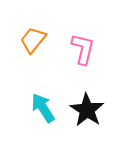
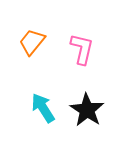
orange trapezoid: moved 1 px left, 2 px down
pink L-shape: moved 1 px left
